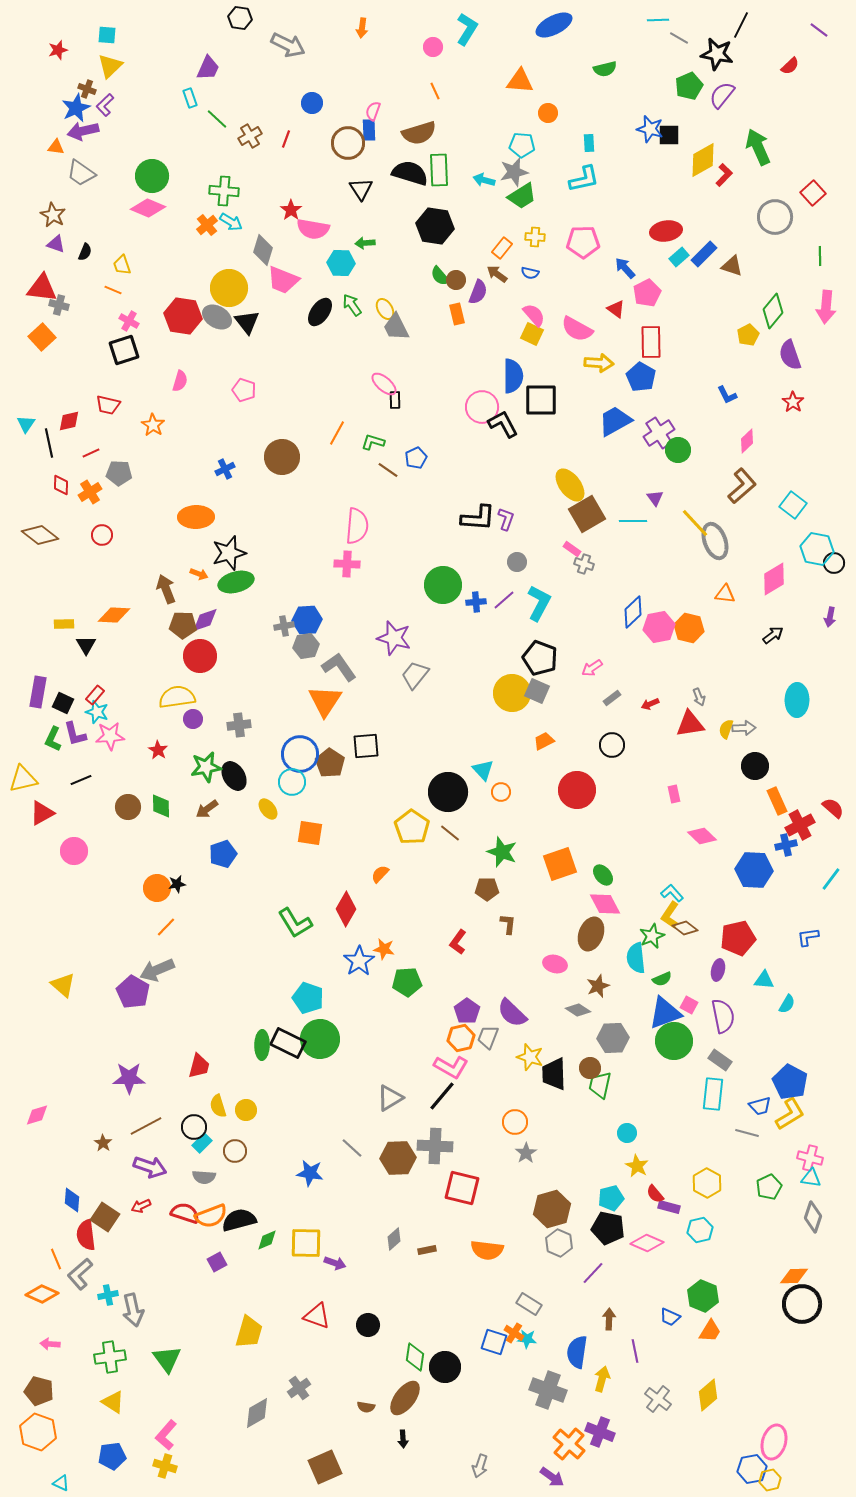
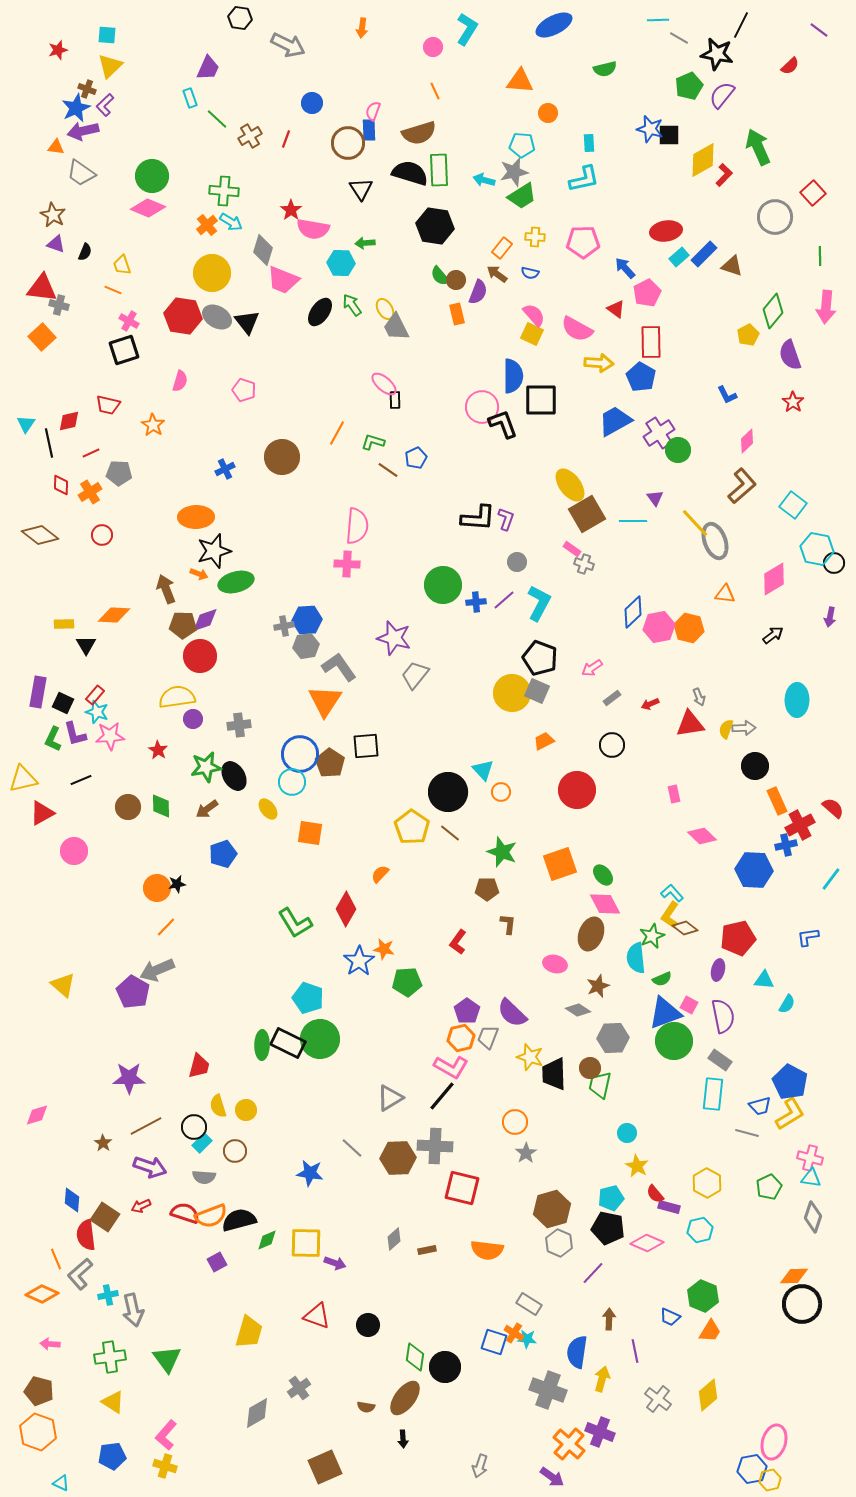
yellow circle at (229, 288): moved 17 px left, 15 px up
black L-shape at (503, 424): rotated 8 degrees clockwise
black star at (229, 553): moved 15 px left, 2 px up
